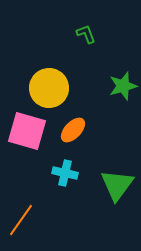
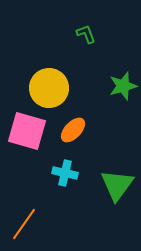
orange line: moved 3 px right, 4 px down
